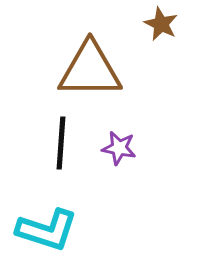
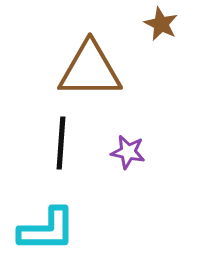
purple star: moved 9 px right, 4 px down
cyan L-shape: rotated 18 degrees counterclockwise
